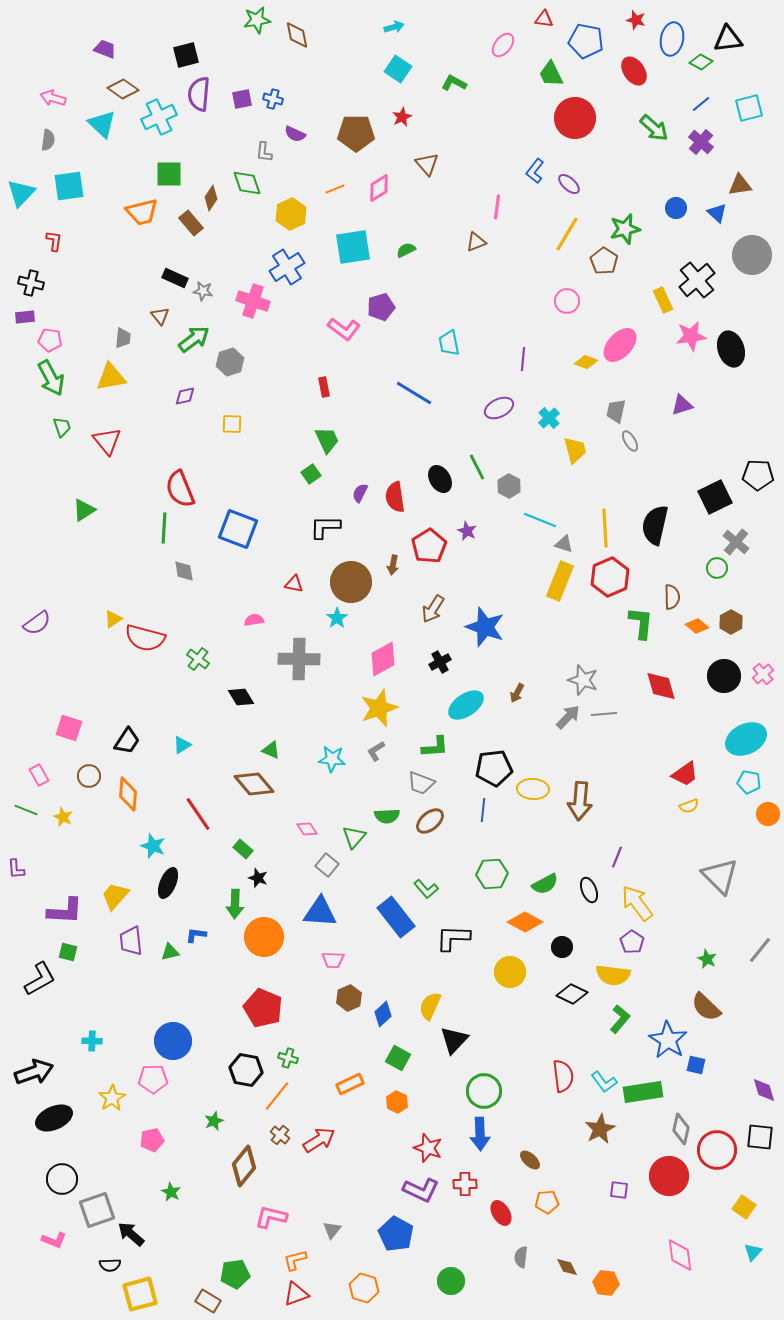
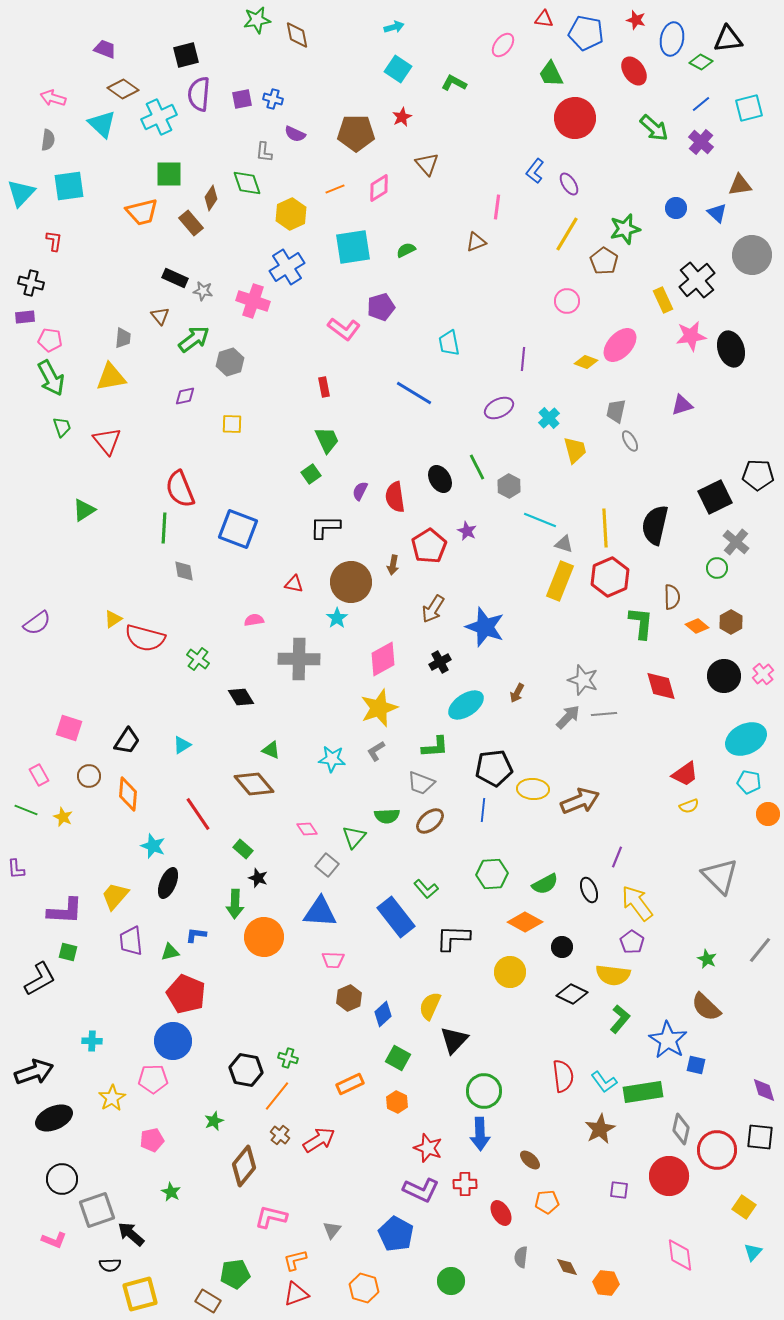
blue pentagon at (586, 41): moved 8 px up
purple ellipse at (569, 184): rotated 15 degrees clockwise
purple semicircle at (360, 493): moved 2 px up
brown arrow at (580, 801): rotated 117 degrees counterclockwise
red pentagon at (263, 1008): moved 77 px left, 14 px up
